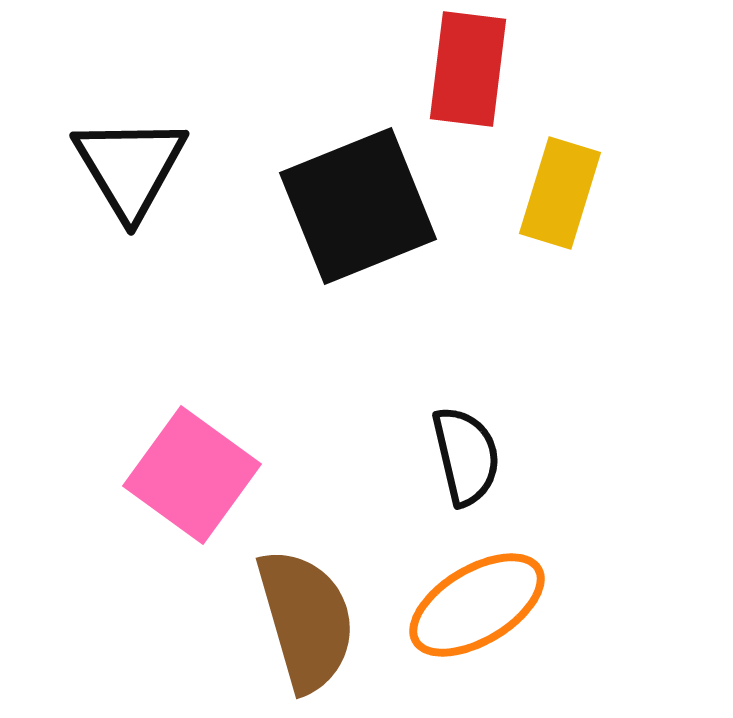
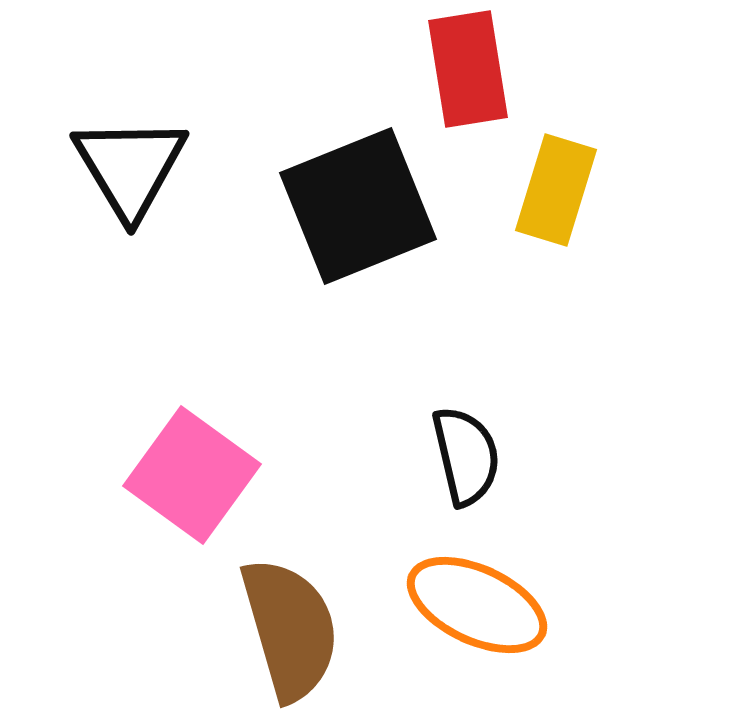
red rectangle: rotated 16 degrees counterclockwise
yellow rectangle: moved 4 px left, 3 px up
orange ellipse: rotated 56 degrees clockwise
brown semicircle: moved 16 px left, 9 px down
